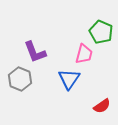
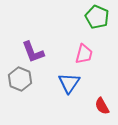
green pentagon: moved 4 px left, 15 px up
purple L-shape: moved 2 px left
blue triangle: moved 4 px down
red semicircle: rotated 96 degrees clockwise
